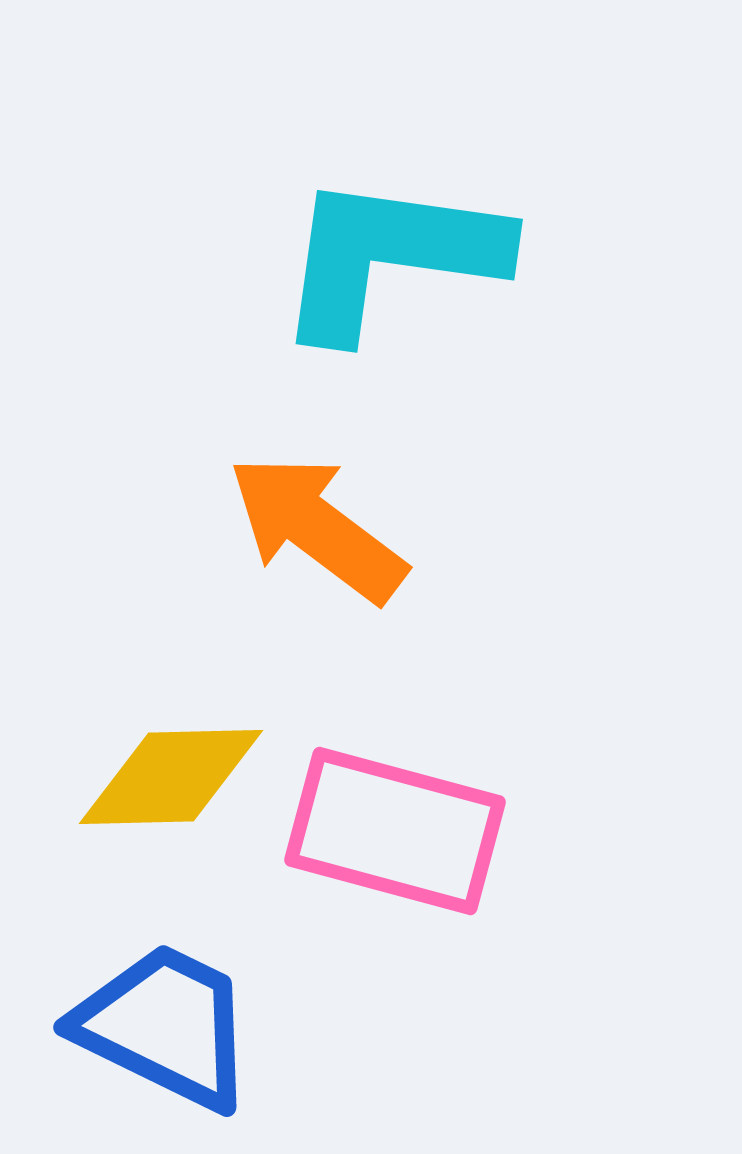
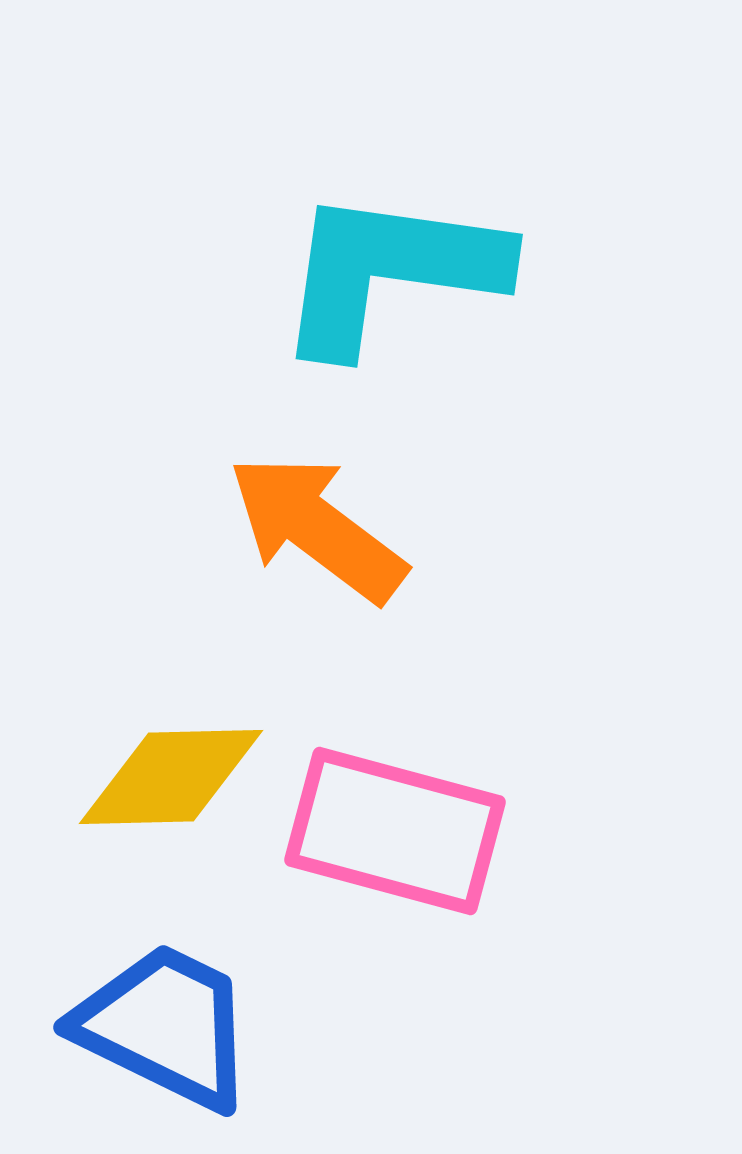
cyan L-shape: moved 15 px down
